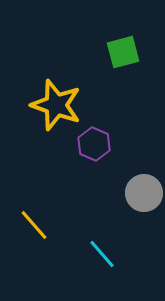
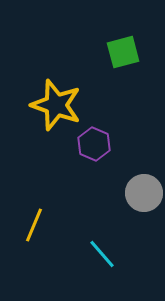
yellow line: rotated 64 degrees clockwise
